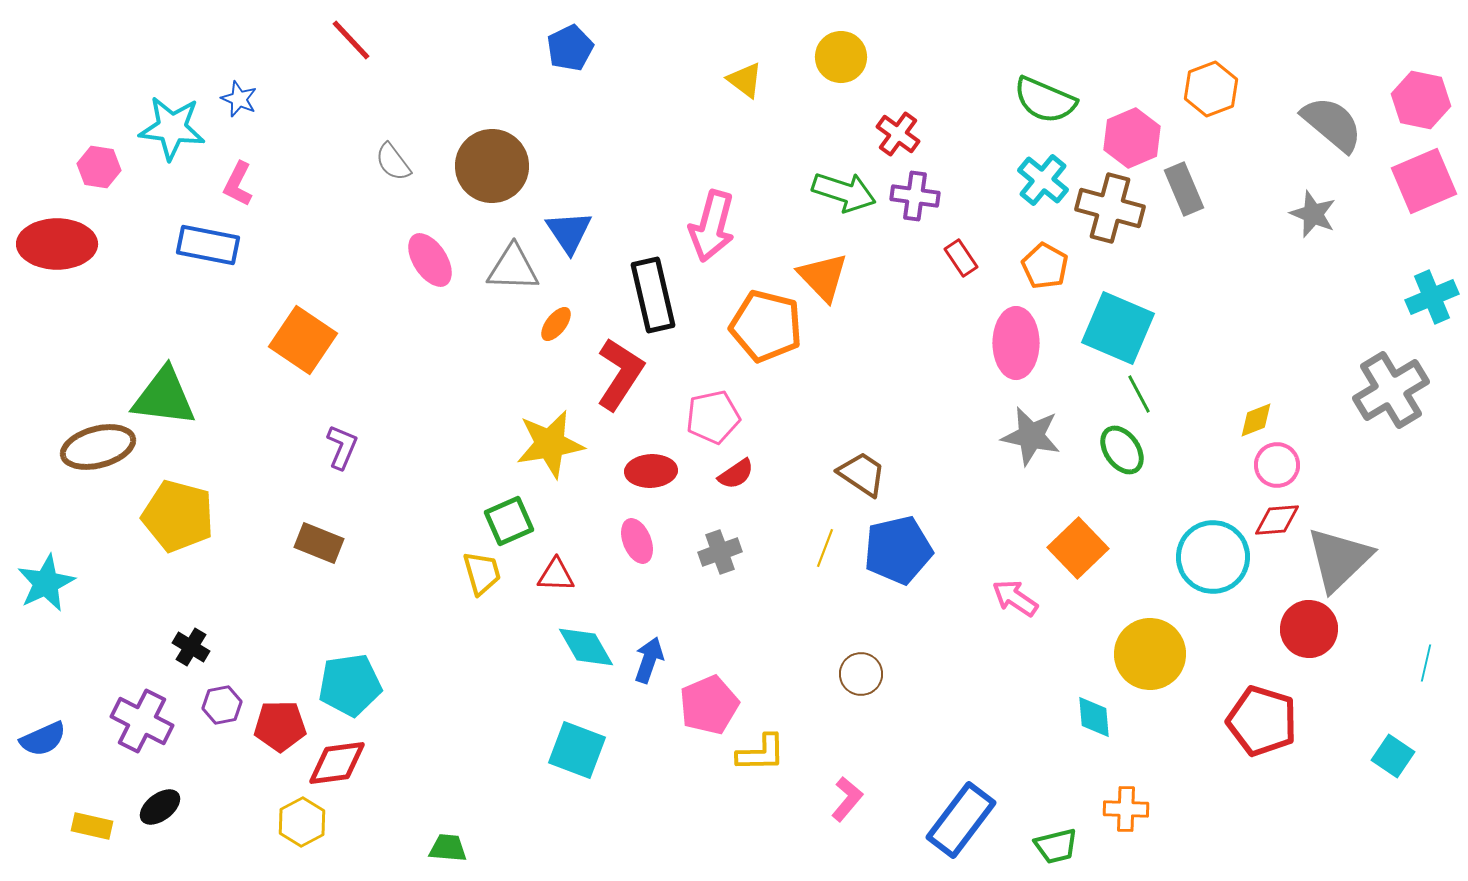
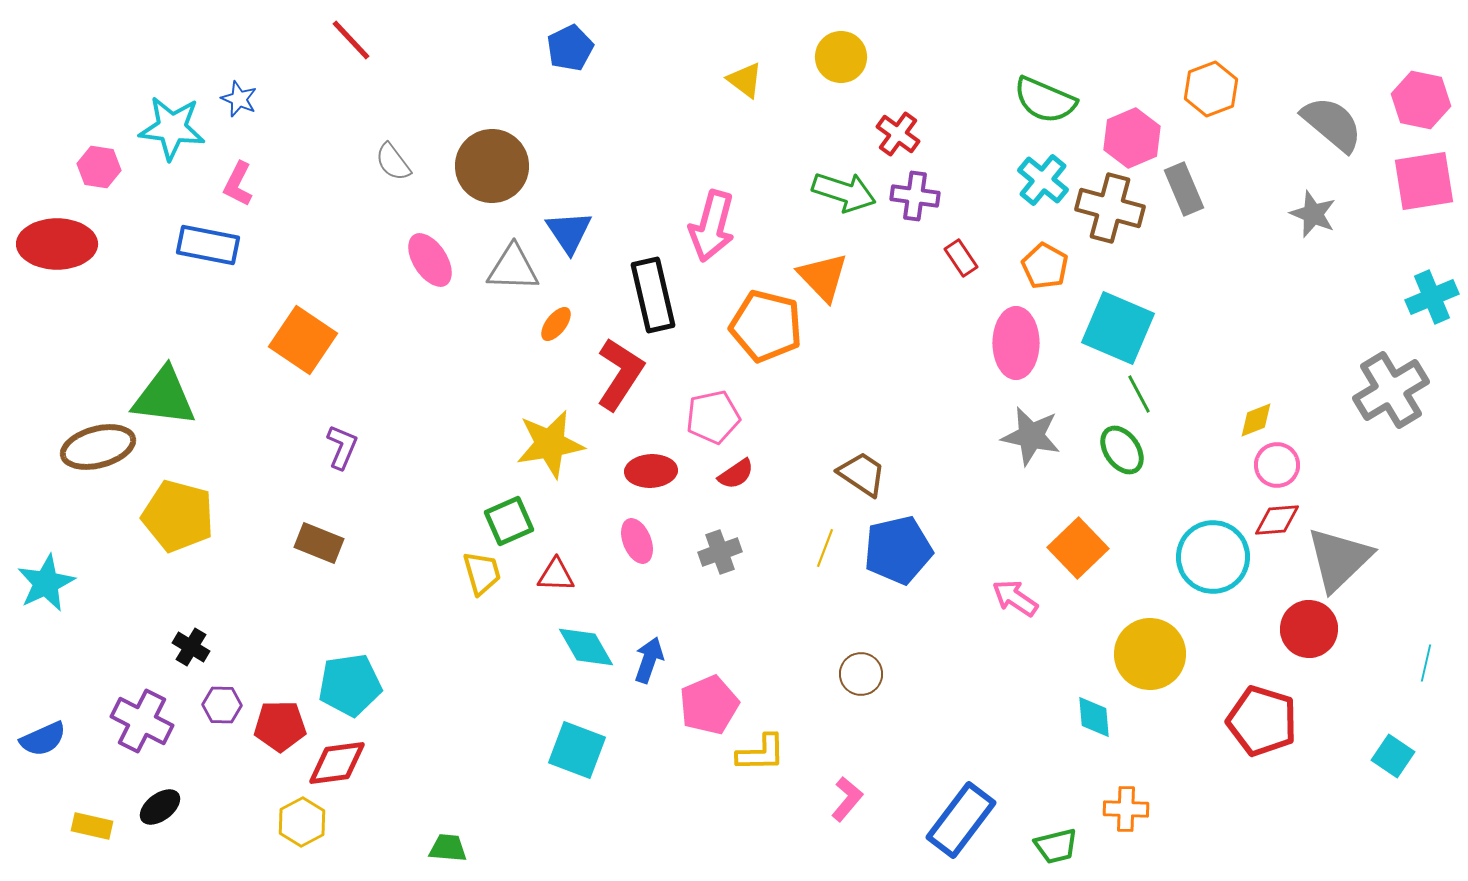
pink square at (1424, 181): rotated 14 degrees clockwise
purple hexagon at (222, 705): rotated 12 degrees clockwise
